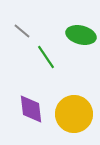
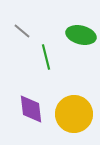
green line: rotated 20 degrees clockwise
